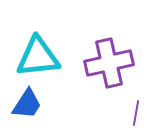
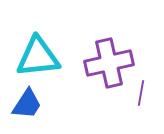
purple line: moved 5 px right, 20 px up
